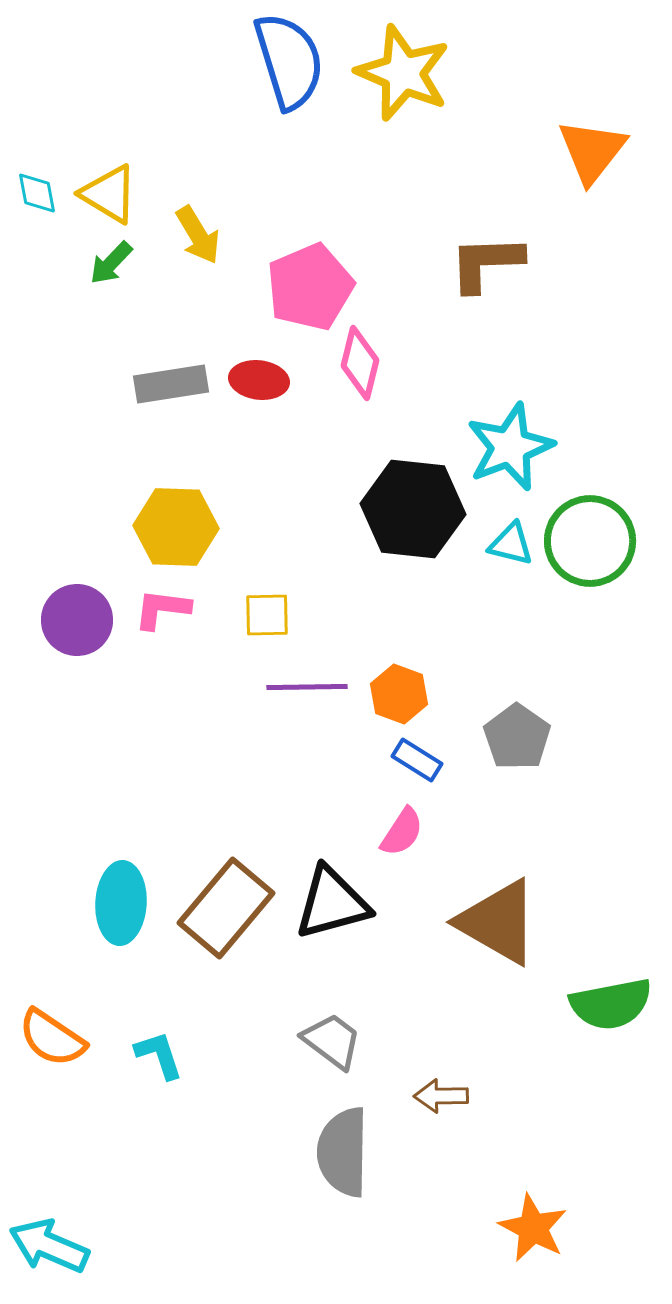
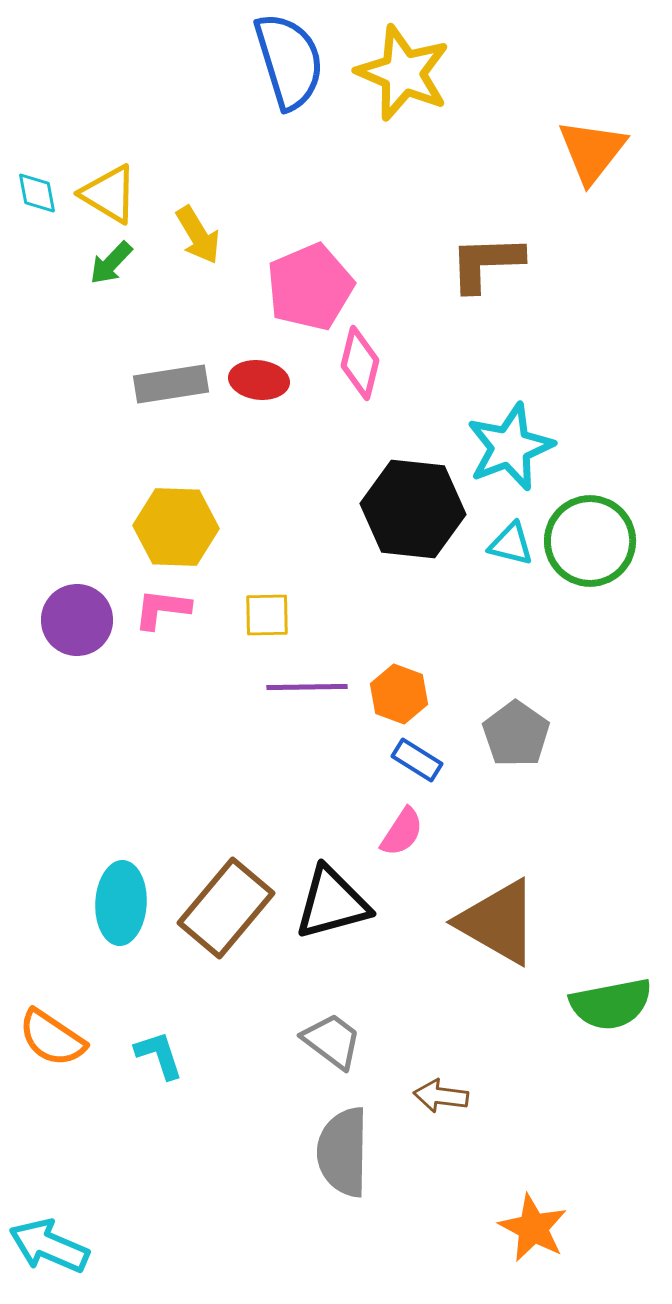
gray pentagon: moved 1 px left, 3 px up
brown arrow: rotated 8 degrees clockwise
